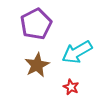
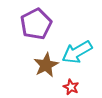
brown star: moved 9 px right
